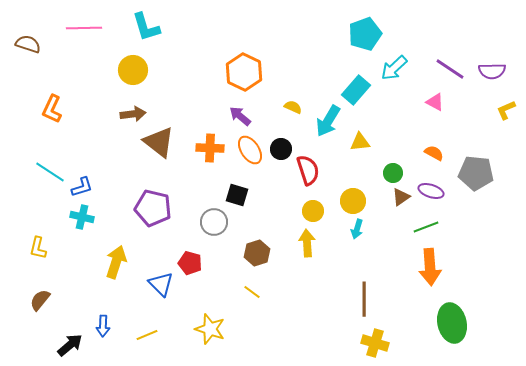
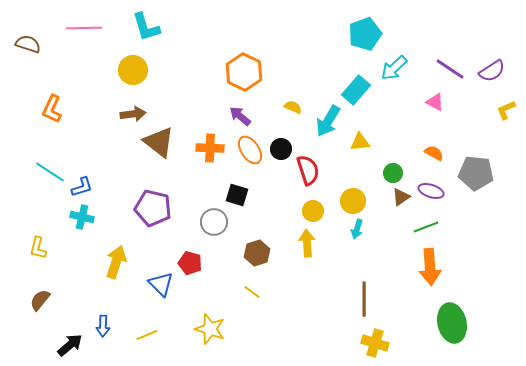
purple semicircle at (492, 71): rotated 32 degrees counterclockwise
